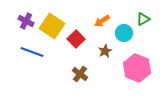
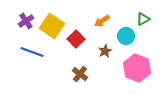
purple cross: rotated 28 degrees clockwise
cyan circle: moved 2 px right, 3 px down
